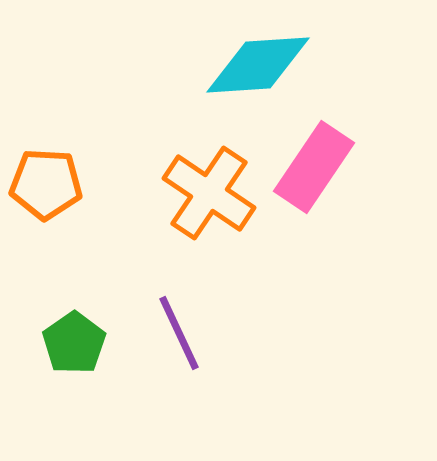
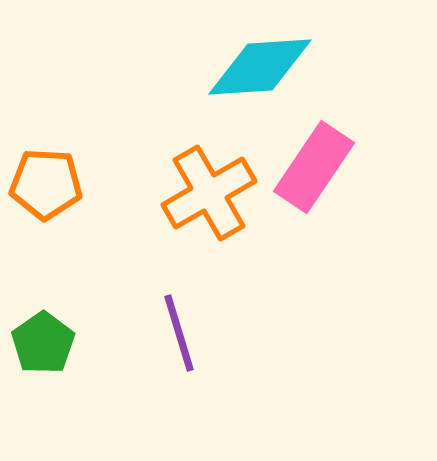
cyan diamond: moved 2 px right, 2 px down
orange cross: rotated 26 degrees clockwise
purple line: rotated 8 degrees clockwise
green pentagon: moved 31 px left
